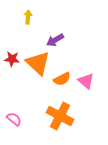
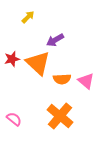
yellow arrow: rotated 40 degrees clockwise
red star: rotated 21 degrees counterclockwise
orange semicircle: rotated 24 degrees clockwise
orange cross: rotated 12 degrees clockwise
